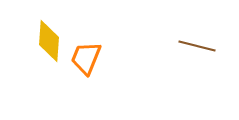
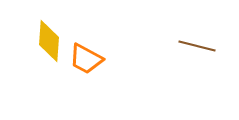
orange trapezoid: moved 1 px down; rotated 84 degrees counterclockwise
